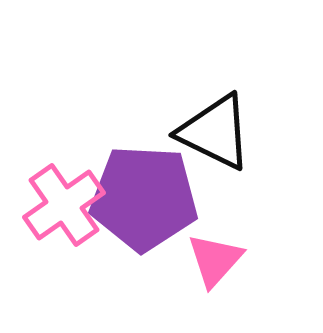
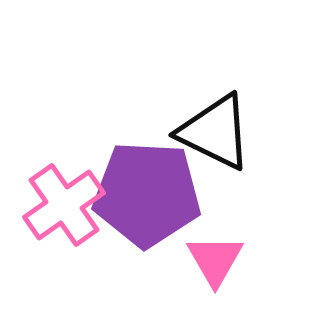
purple pentagon: moved 3 px right, 4 px up
pink triangle: rotated 12 degrees counterclockwise
